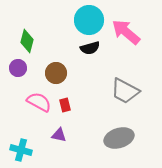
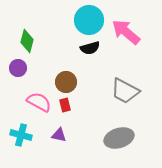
brown circle: moved 10 px right, 9 px down
cyan cross: moved 15 px up
